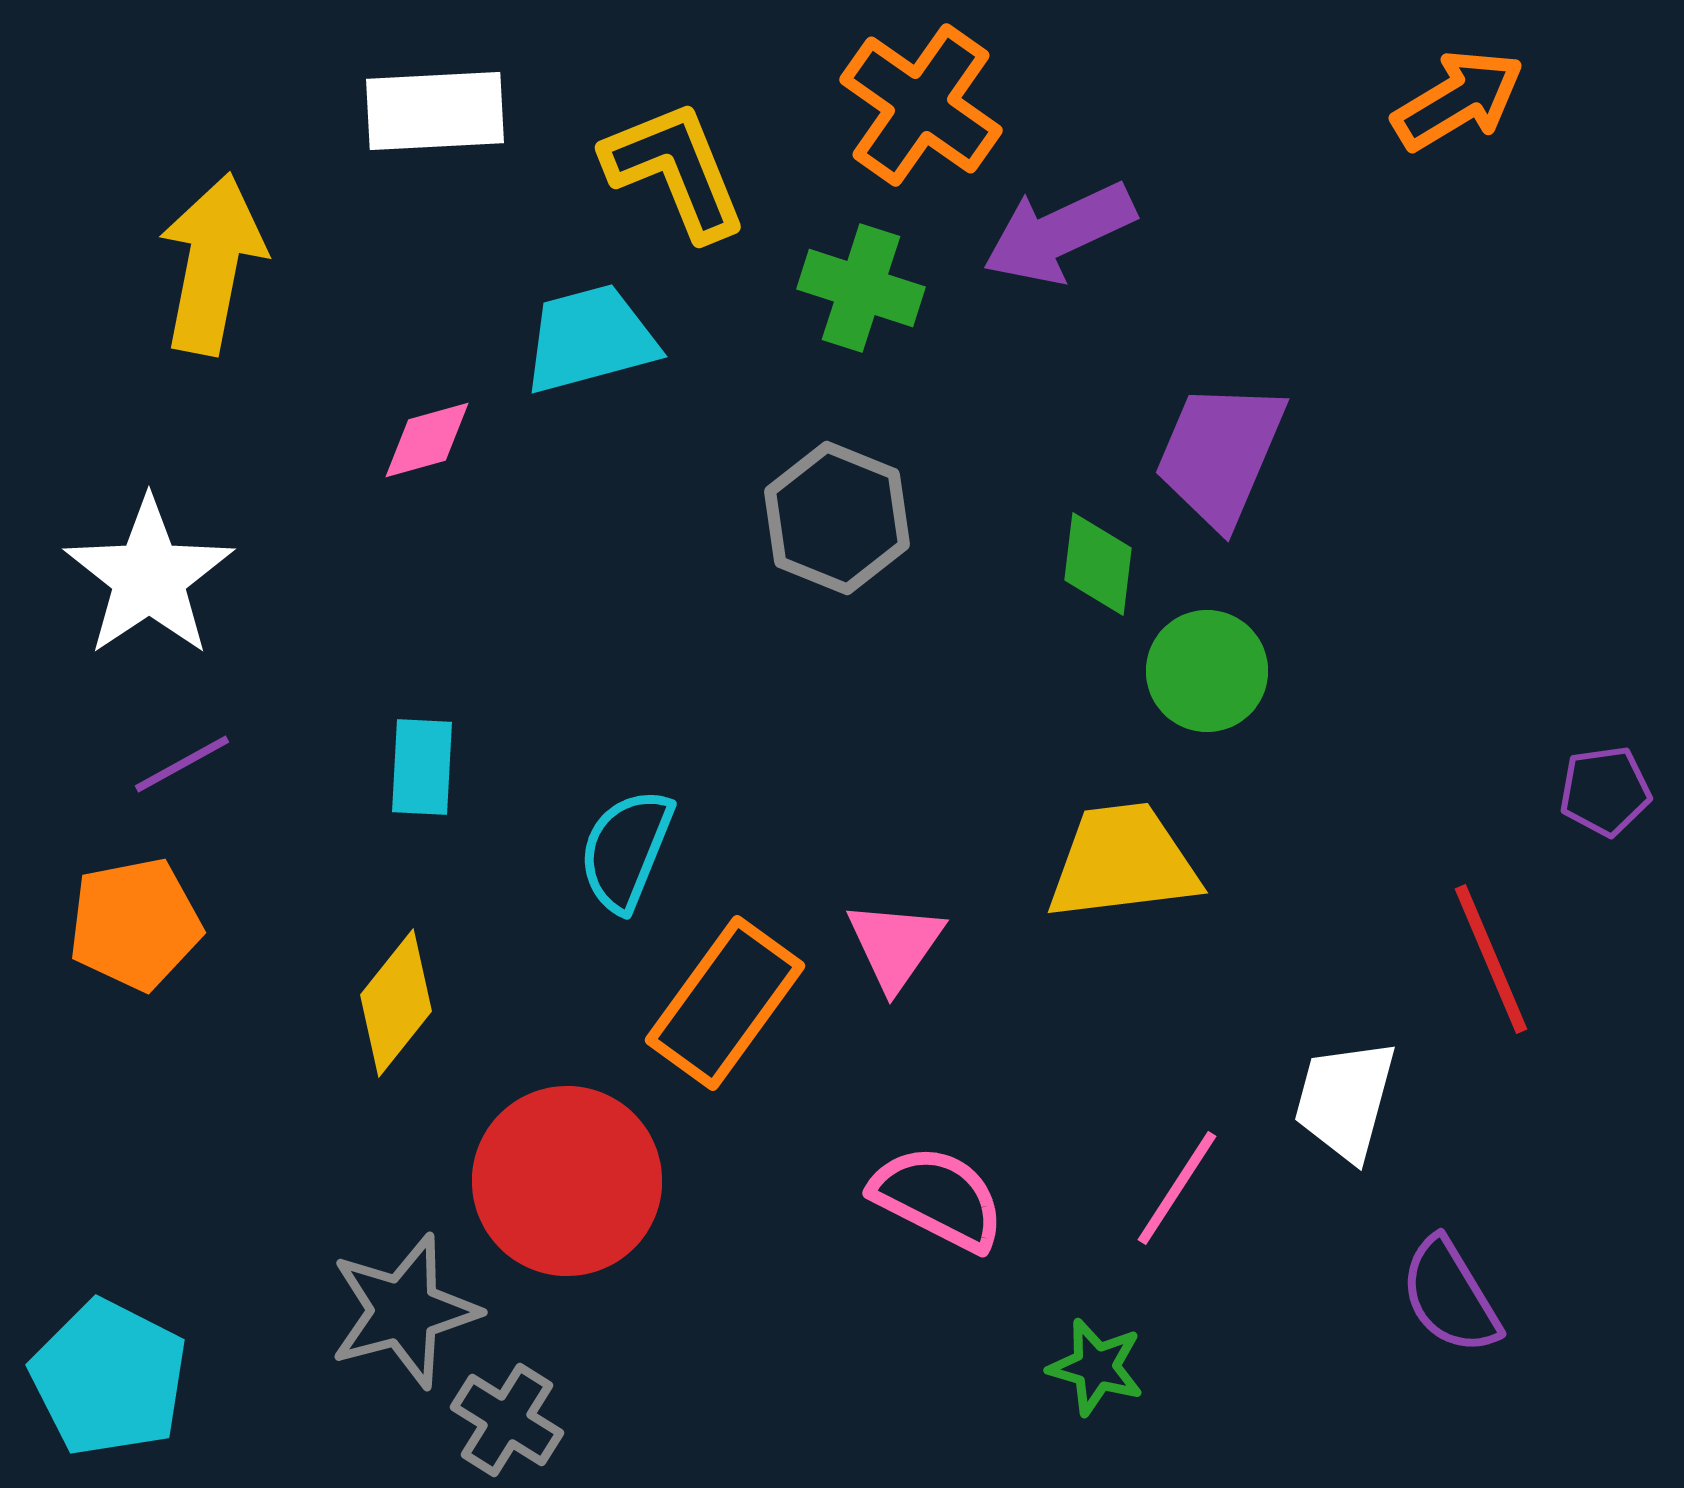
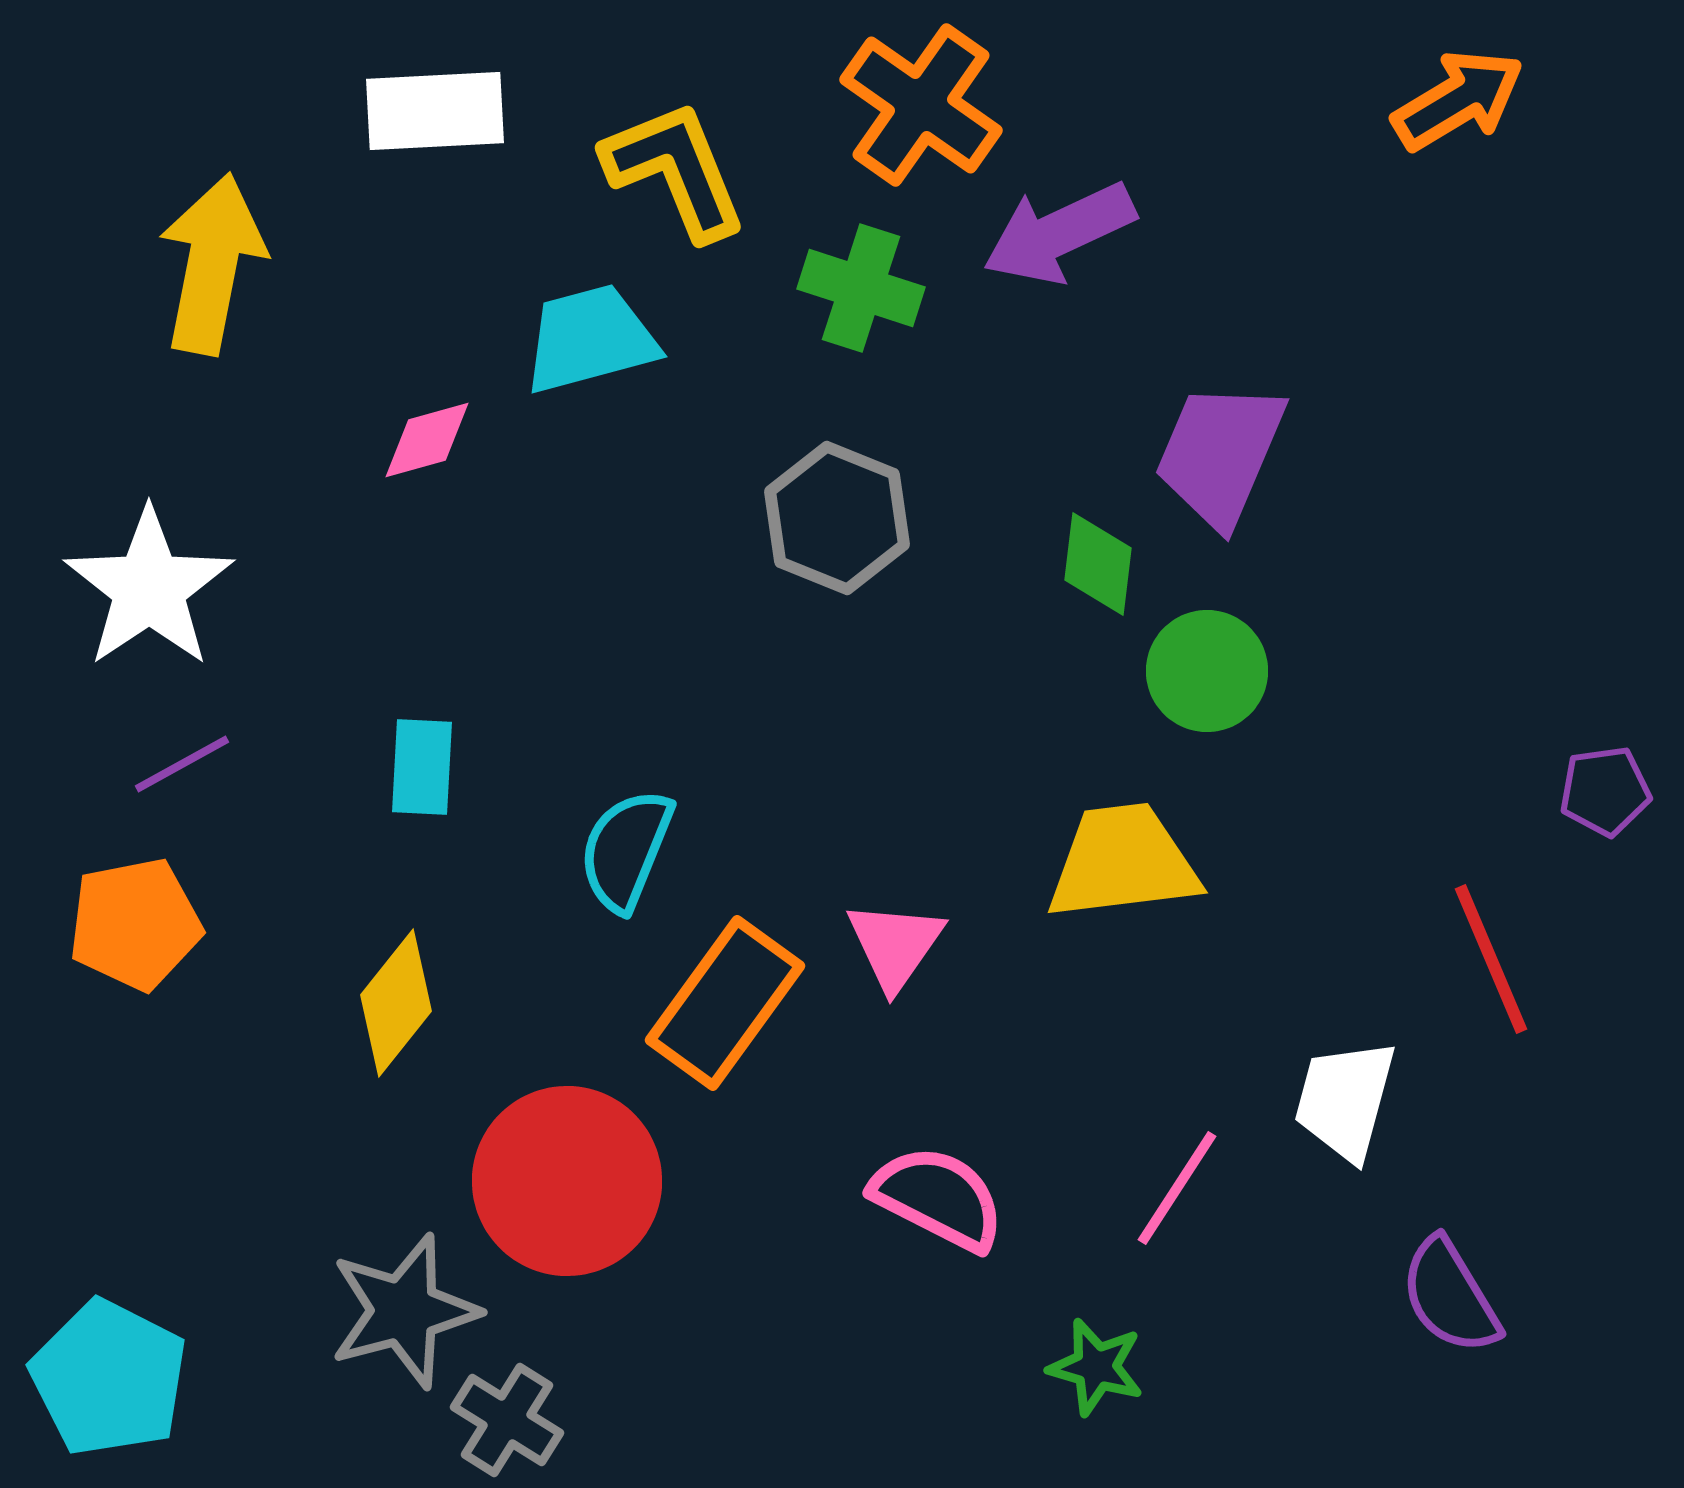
white star: moved 11 px down
